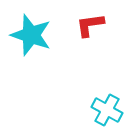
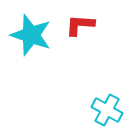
red L-shape: moved 10 px left; rotated 12 degrees clockwise
